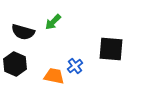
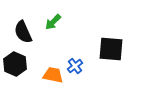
black semicircle: rotated 50 degrees clockwise
orange trapezoid: moved 1 px left, 1 px up
